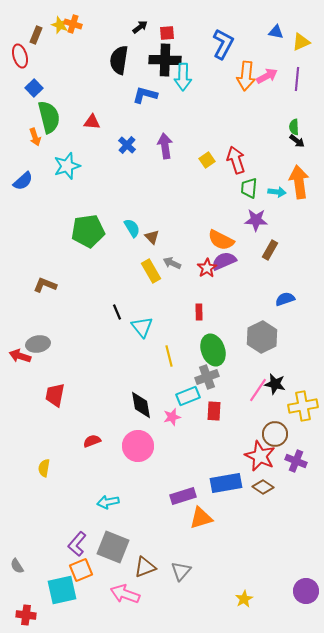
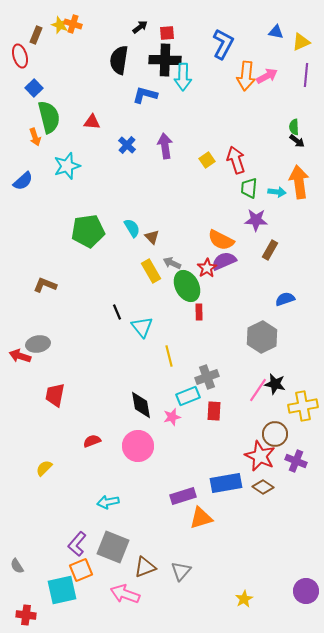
purple line at (297, 79): moved 9 px right, 4 px up
green ellipse at (213, 350): moved 26 px left, 64 px up; rotated 8 degrees counterclockwise
yellow semicircle at (44, 468): rotated 36 degrees clockwise
